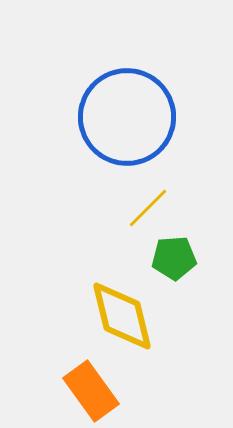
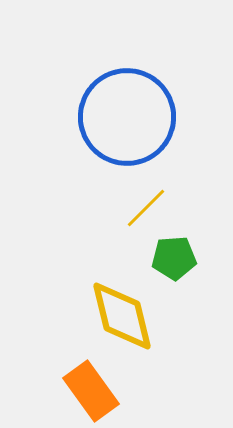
yellow line: moved 2 px left
